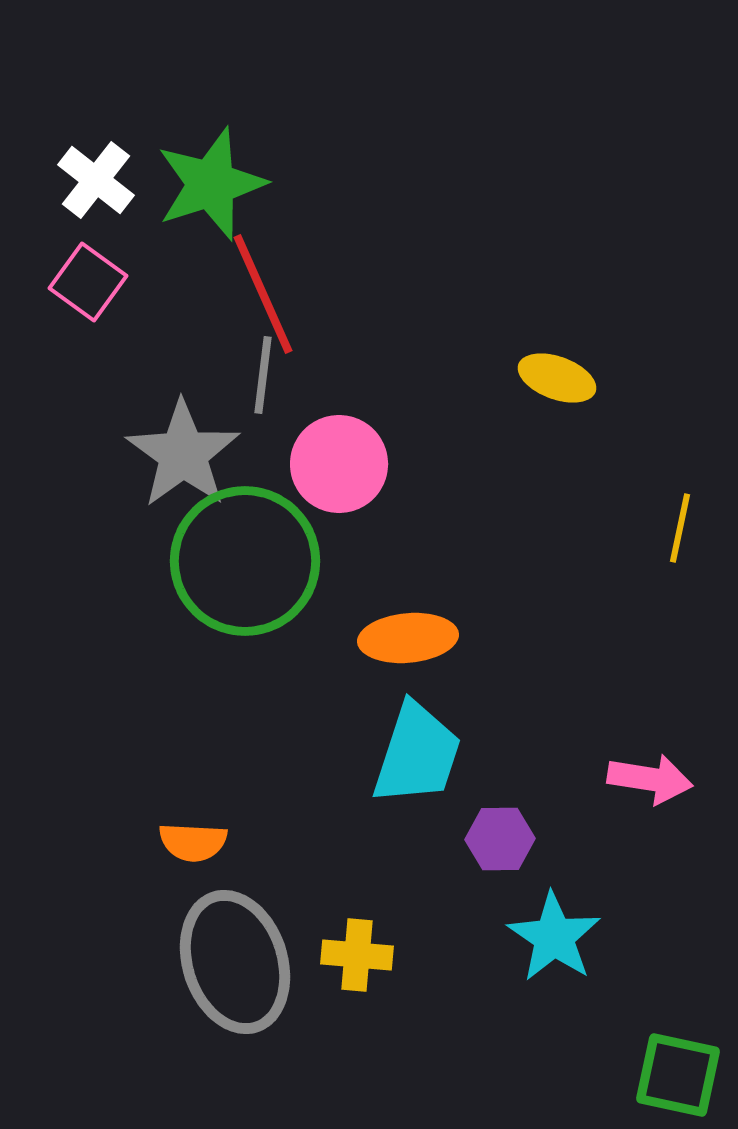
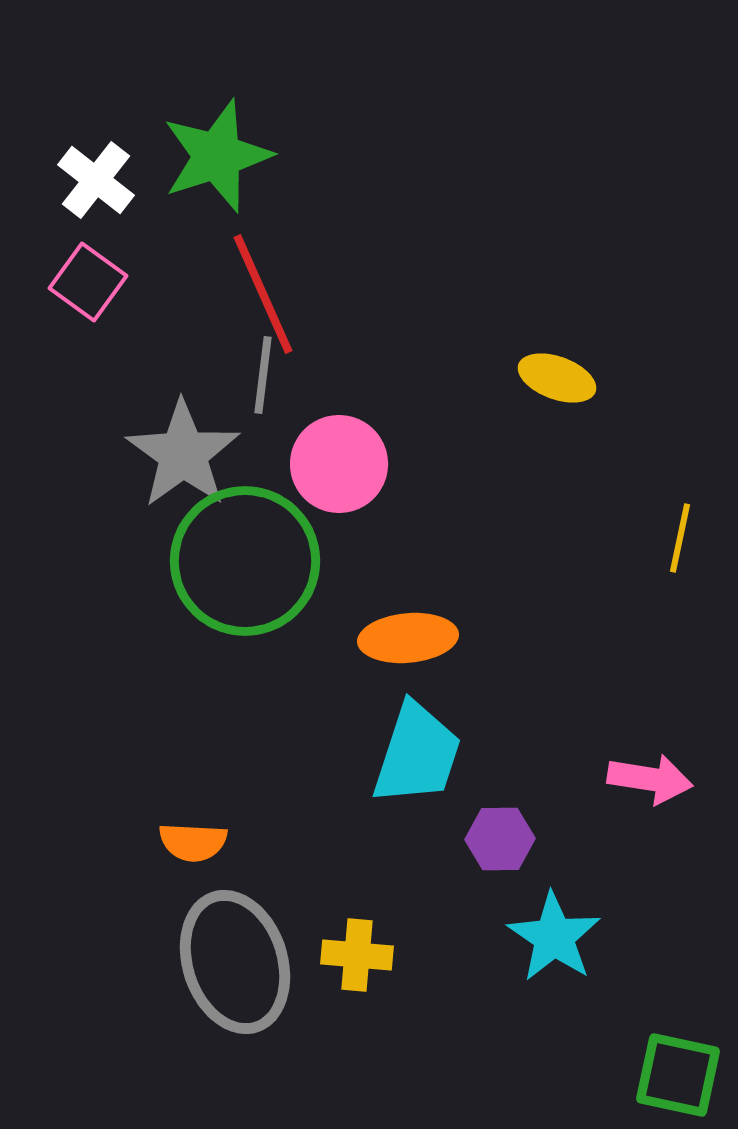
green star: moved 6 px right, 28 px up
yellow line: moved 10 px down
